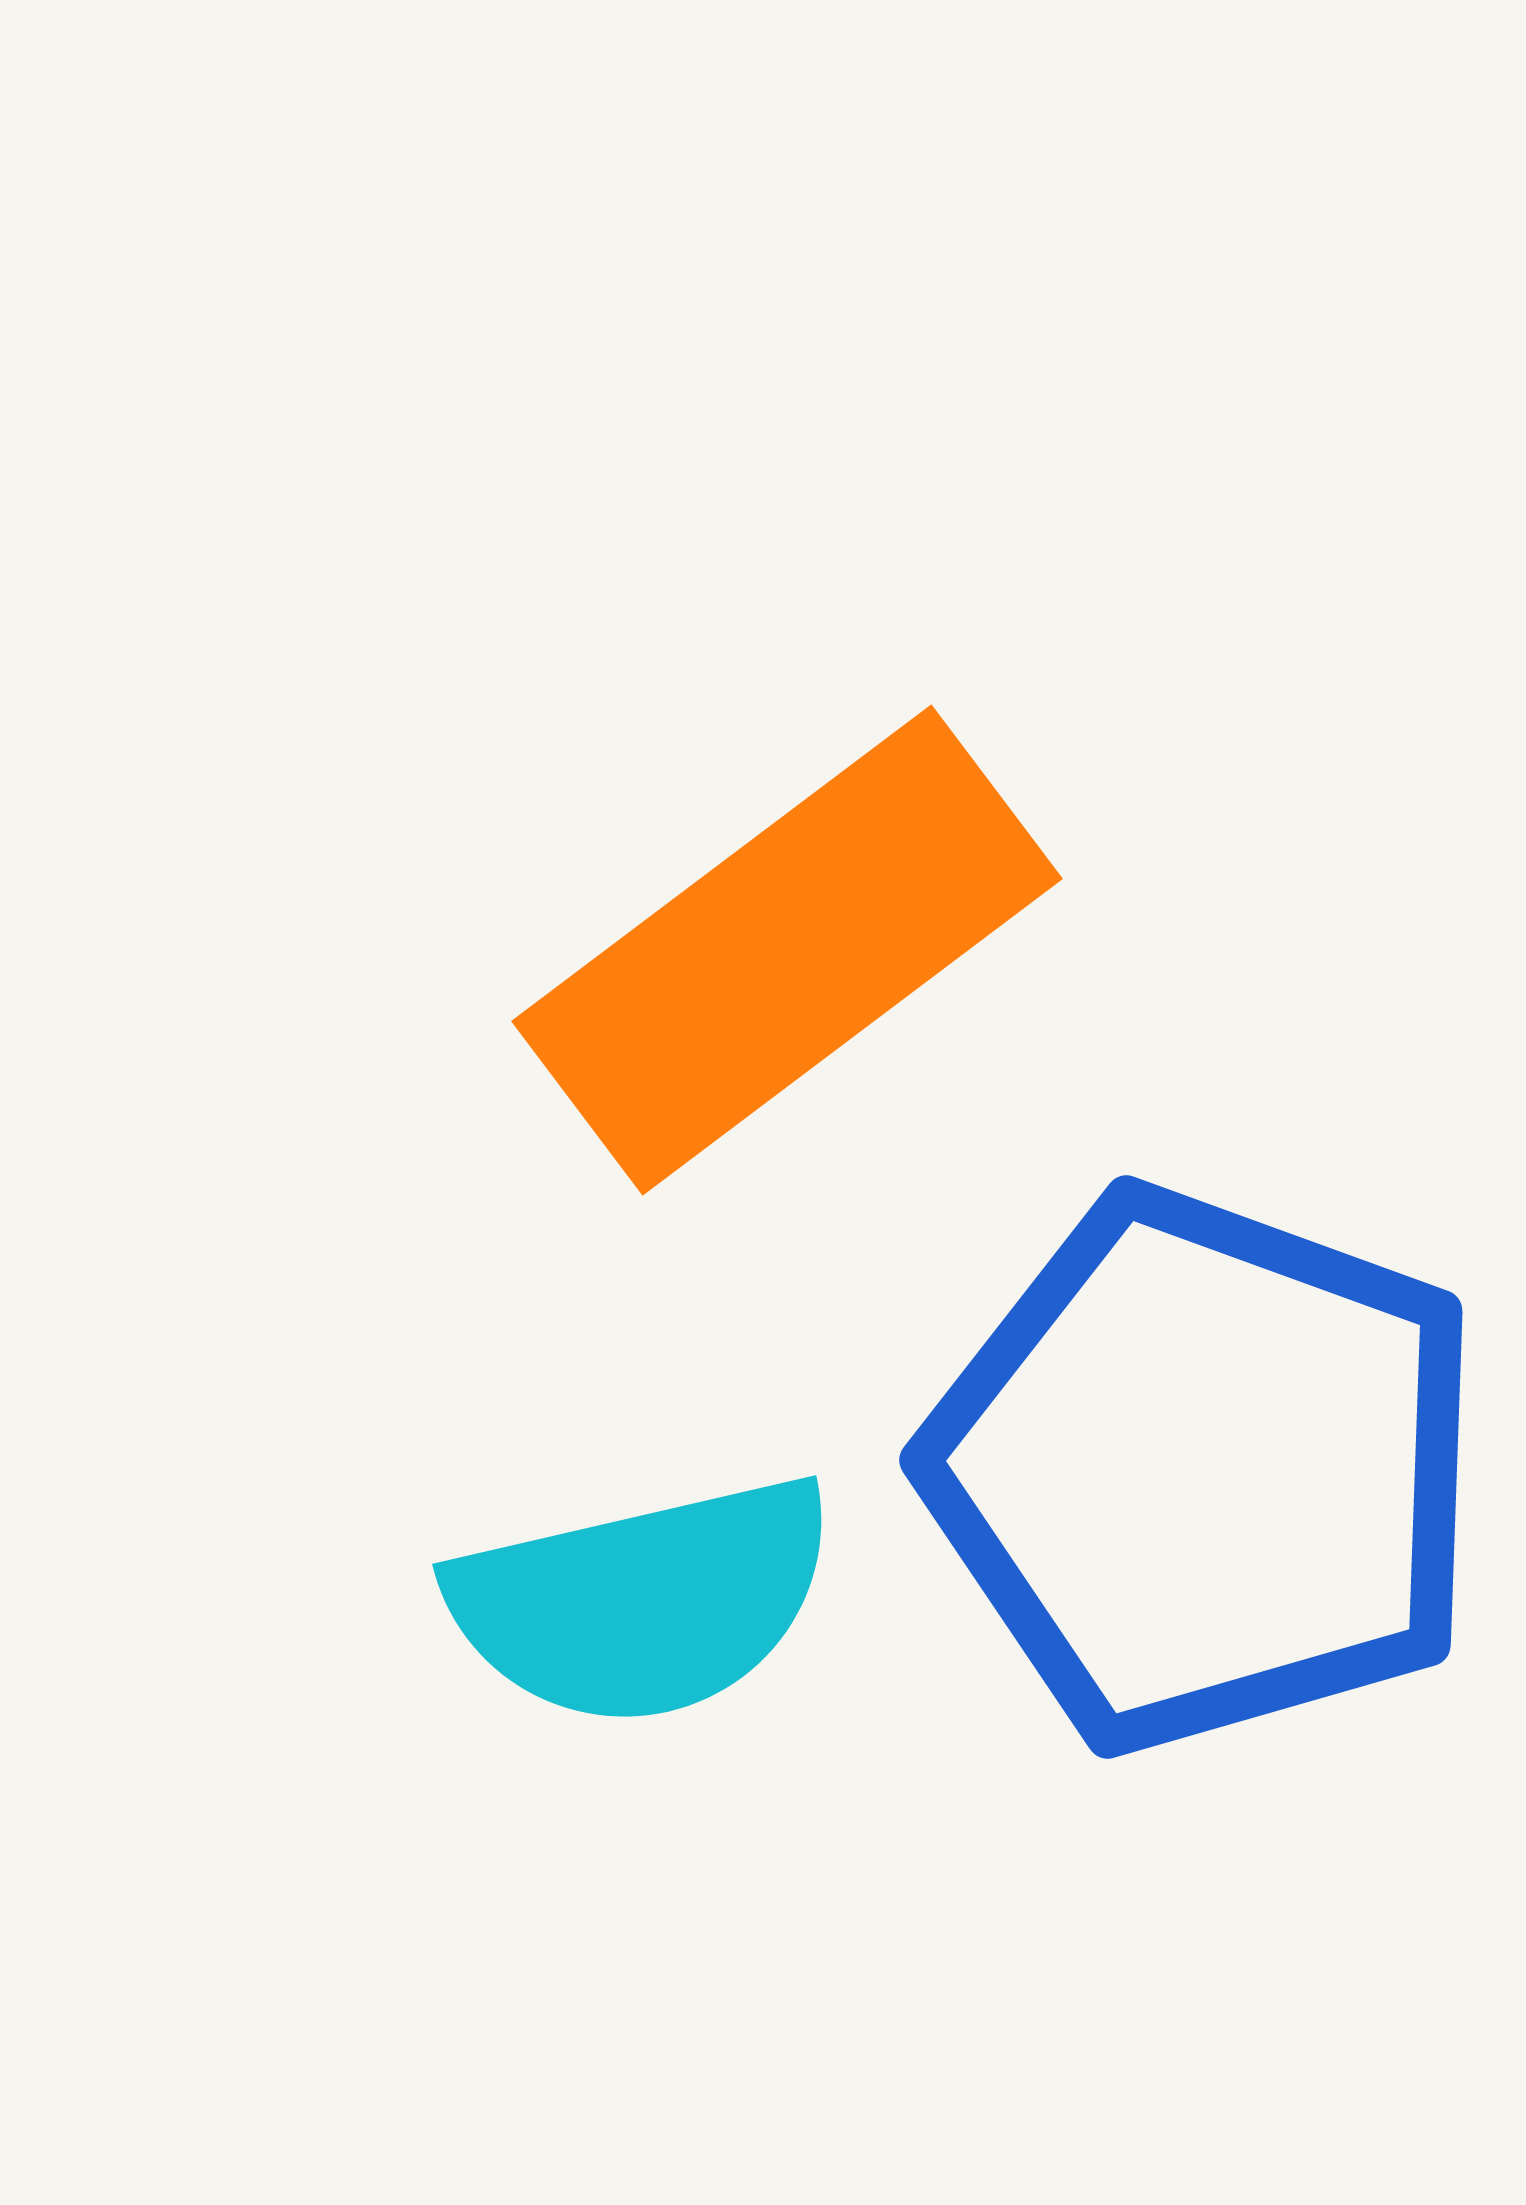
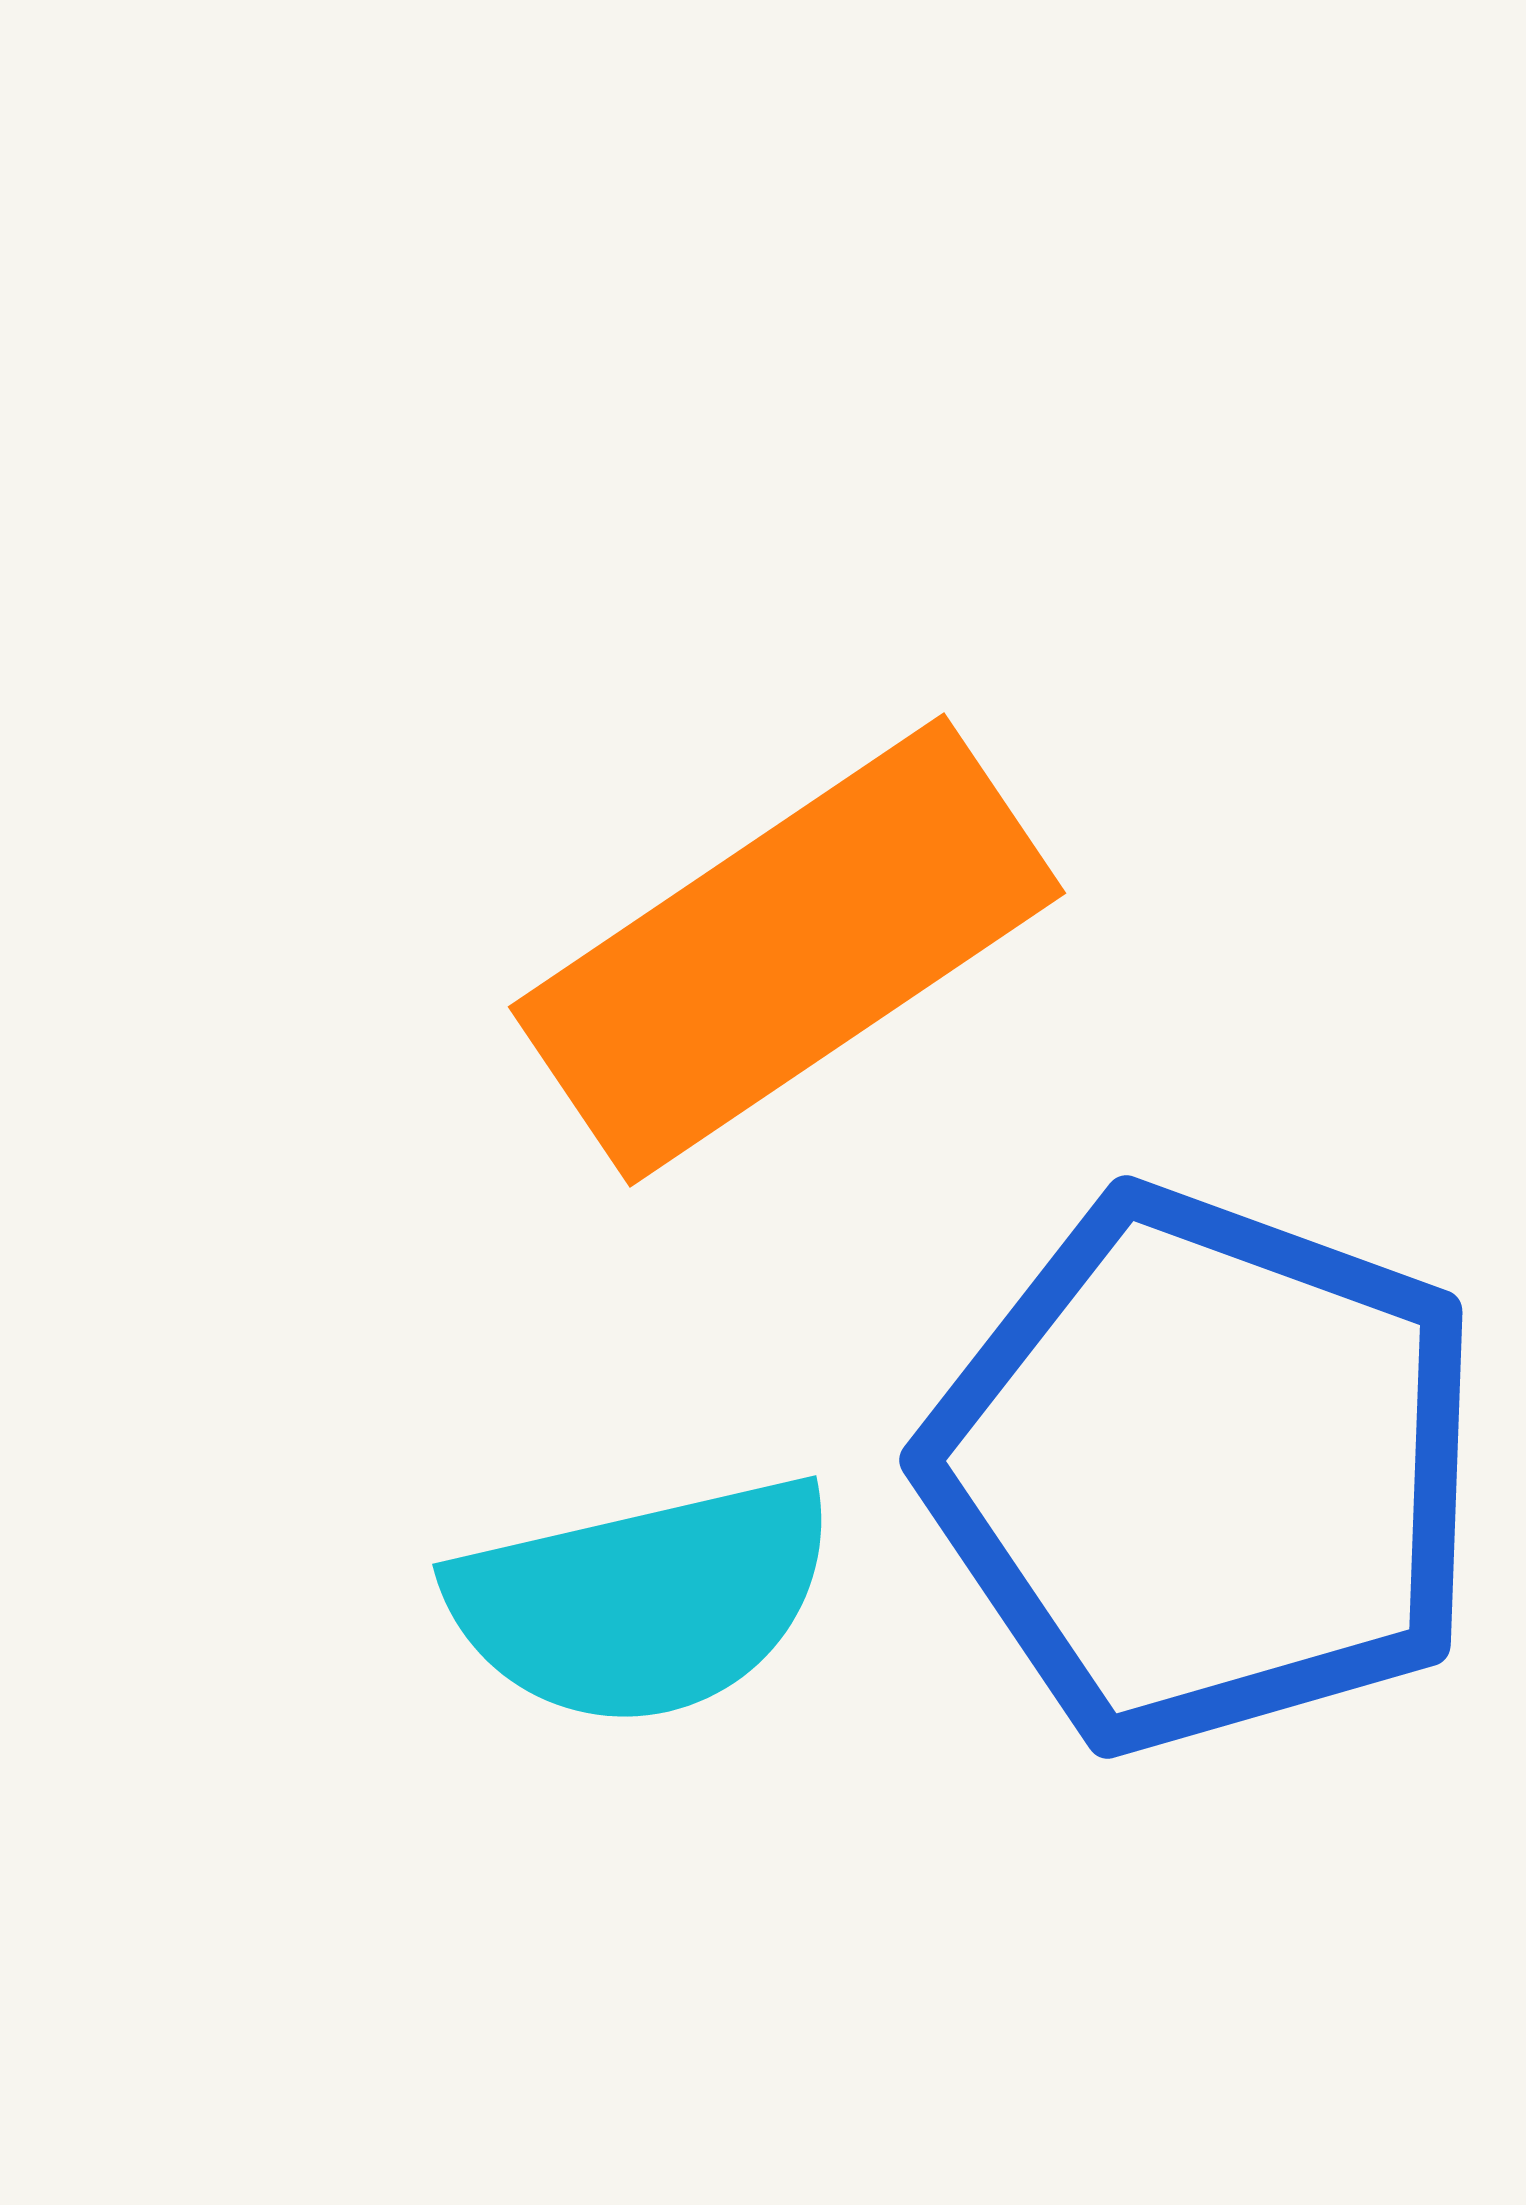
orange rectangle: rotated 3 degrees clockwise
